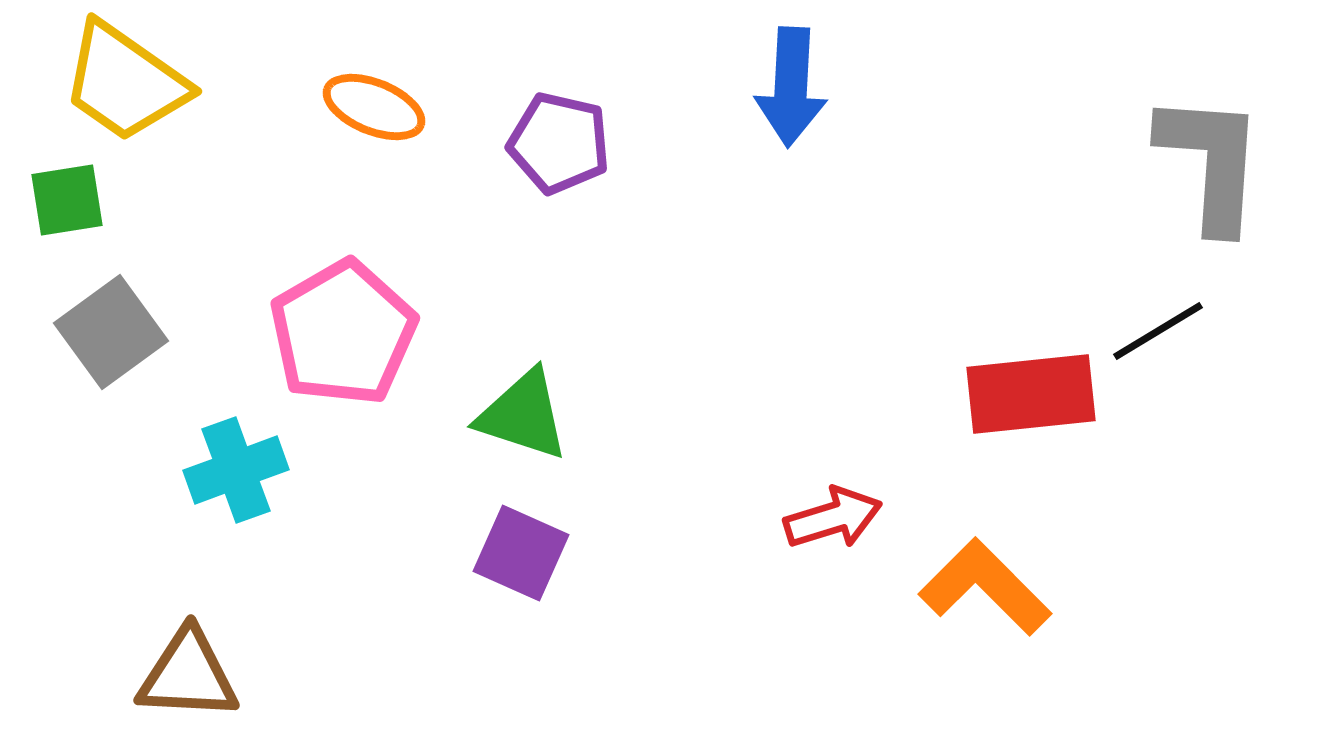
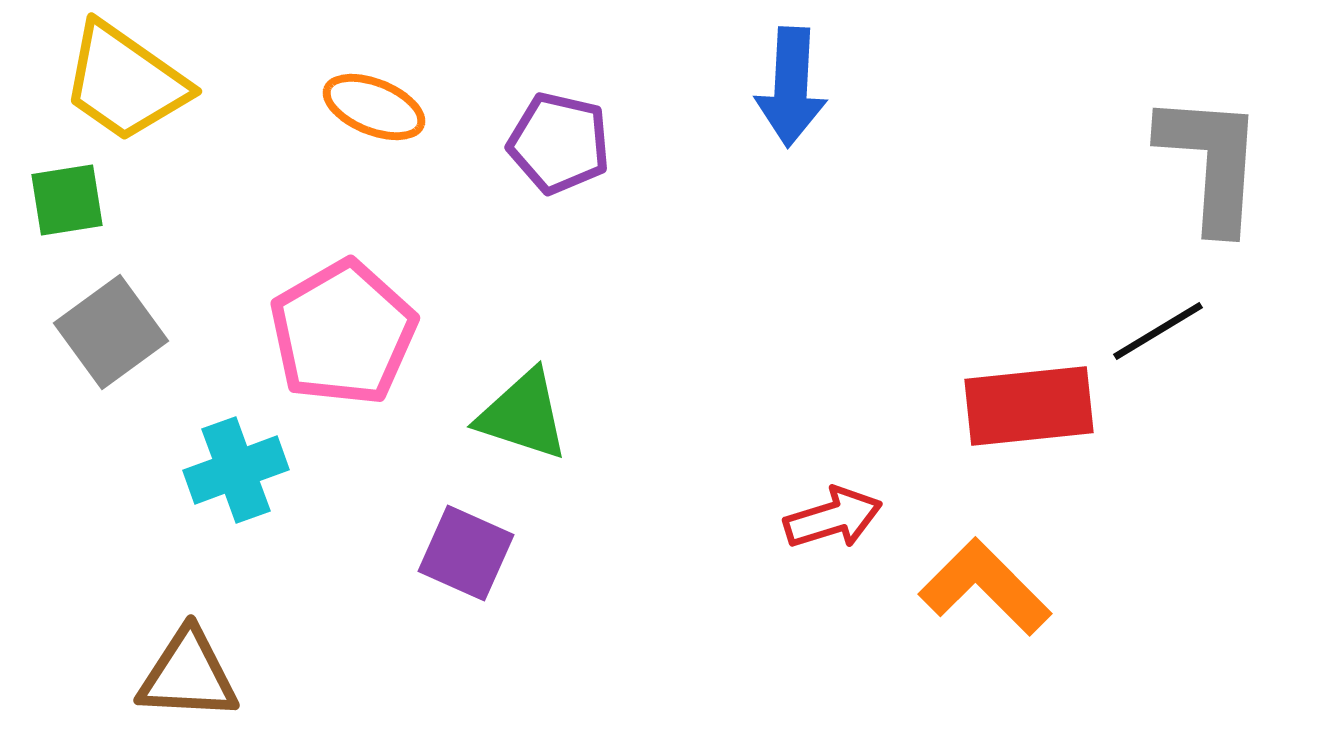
red rectangle: moved 2 px left, 12 px down
purple square: moved 55 px left
